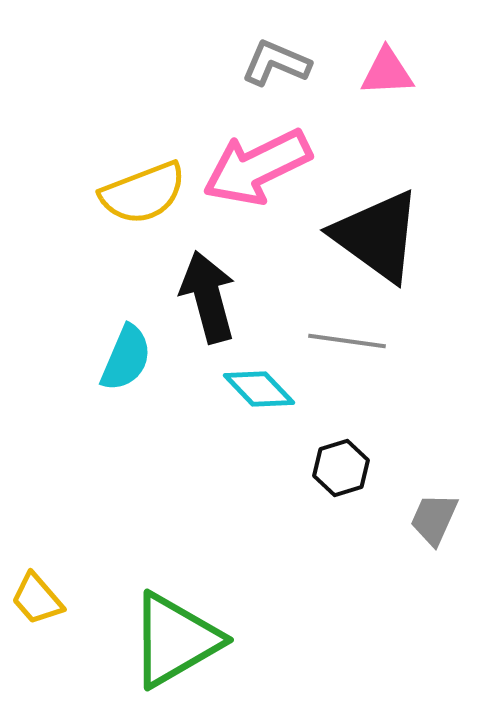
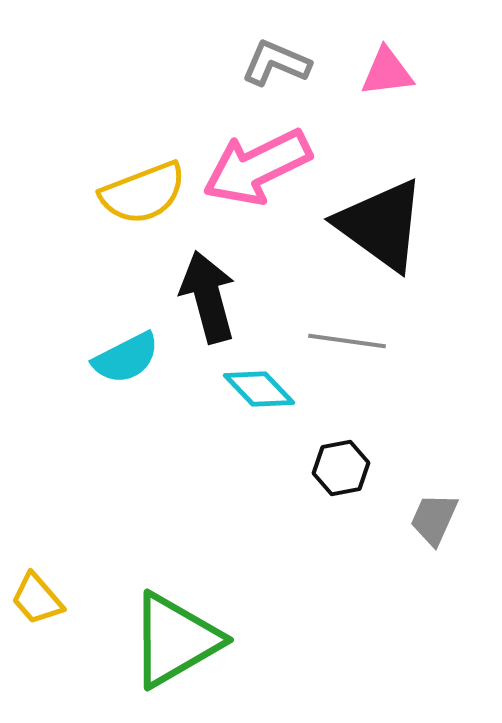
pink triangle: rotated 4 degrees counterclockwise
black triangle: moved 4 px right, 11 px up
cyan semicircle: rotated 40 degrees clockwise
black hexagon: rotated 6 degrees clockwise
